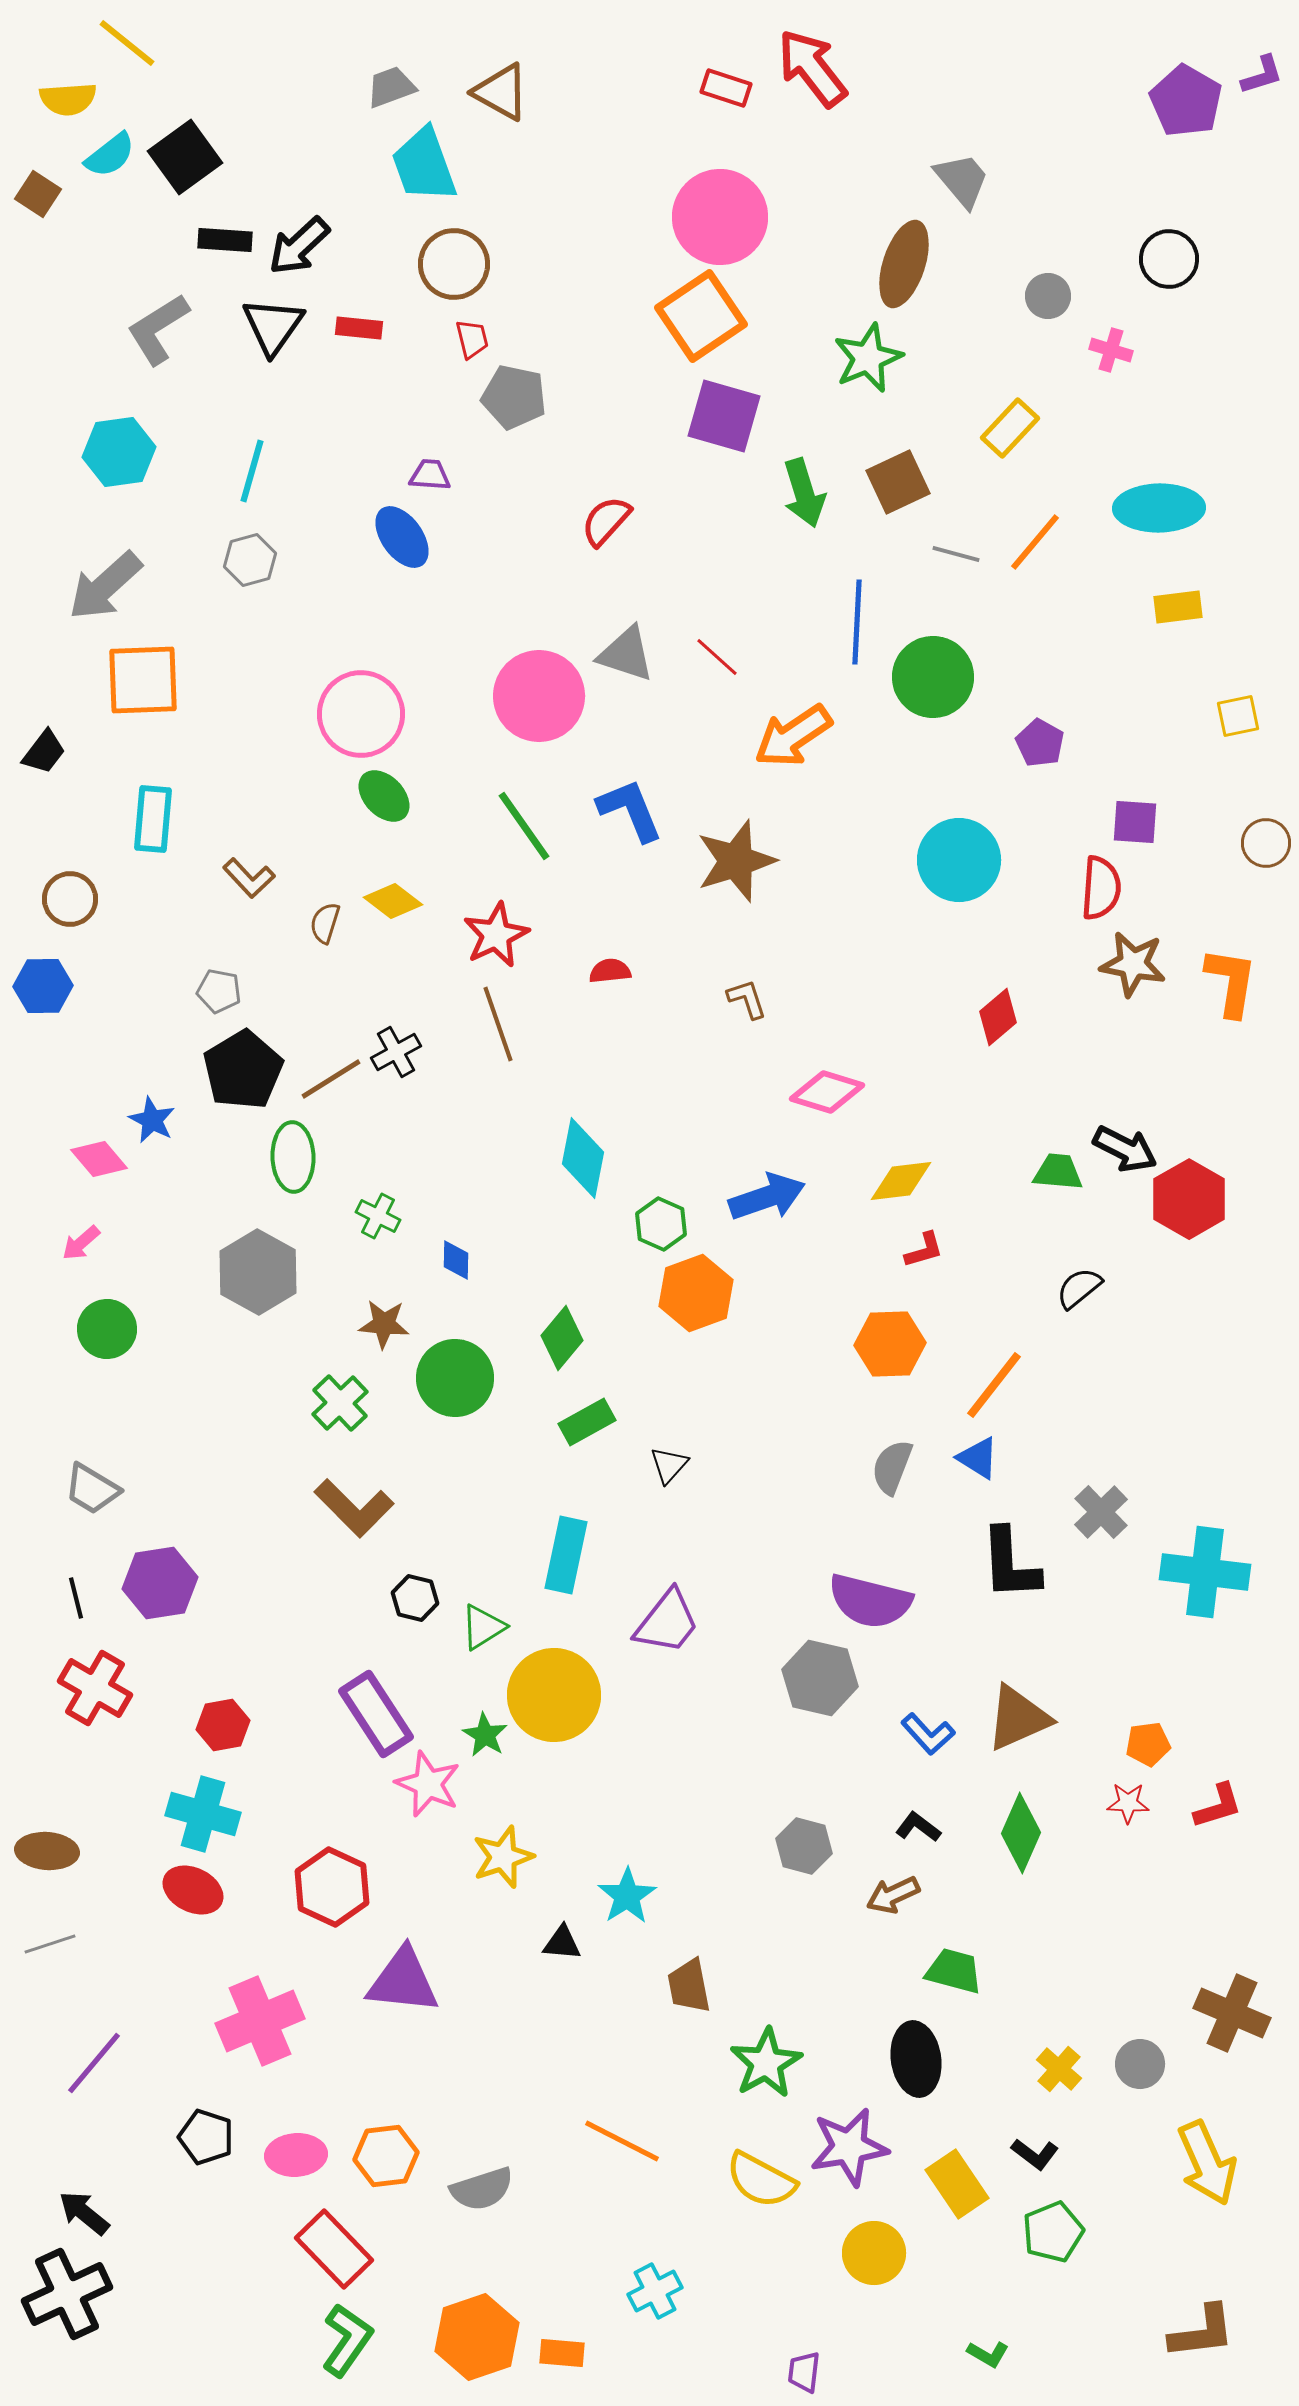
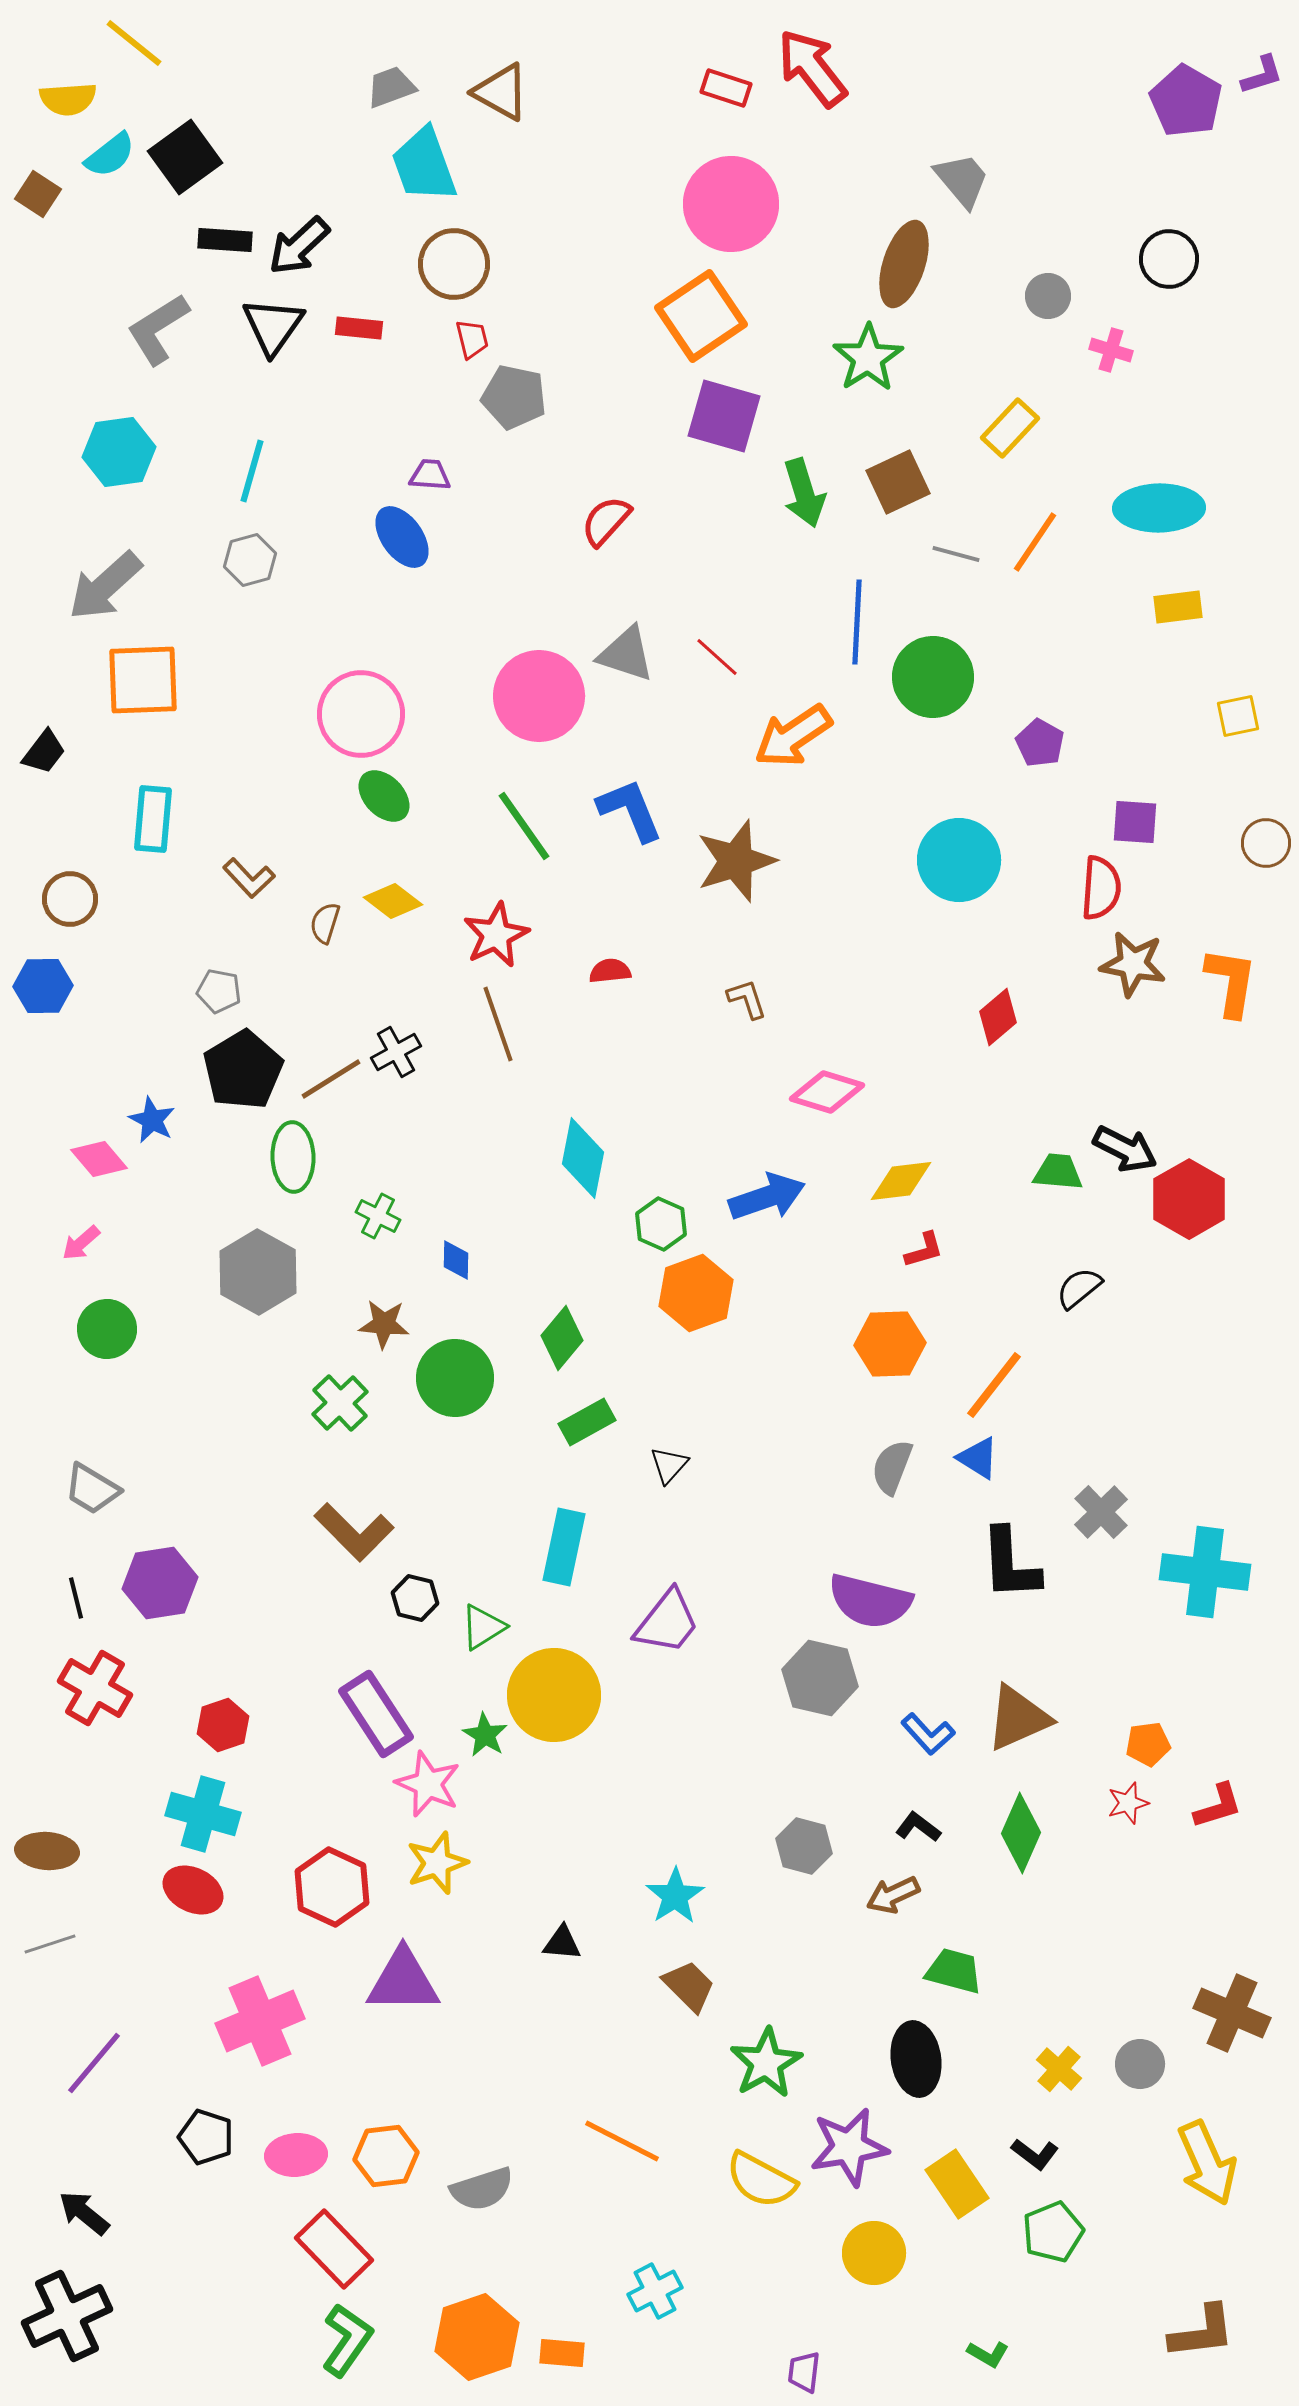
yellow line at (127, 43): moved 7 px right
pink circle at (720, 217): moved 11 px right, 13 px up
green star at (868, 358): rotated 10 degrees counterclockwise
orange line at (1035, 542): rotated 6 degrees counterclockwise
brown L-shape at (354, 1508): moved 24 px down
cyan rectangle at (566, 1555): moved 2 px left, 8 px up
red hexagon at (223, 1725): rotated 9 degrees counterclockwise
red star at (1128, 1803): rotated 18 degrees counterclockwise
yellow star at (503, 1857): moved 66 px left, 6 px down
cyan star at (627, 1896): moved 48 px right
purple triangle at (403, 1981): rotated 6 degrees counterclockwise
brown trapezoid at (689, 1986): rotated 146 degrees clockwise
black cross at (67, 2294): moved 22 px down
